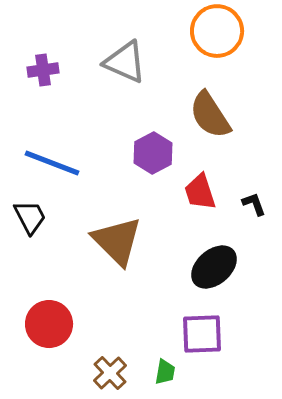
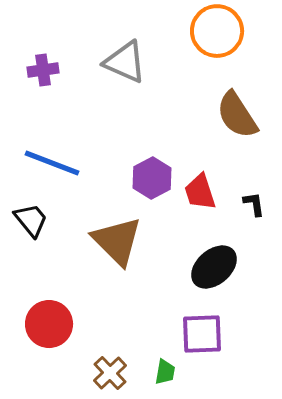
brown semicircle: moved 27 px right
purple hexagon: moved 1 px left, 25 px down
black L-shape: rotated 12 degrees clockwise
black trapezoid: moved 1 px right, 3 px down; rotated 12 degrees counterclockwise
